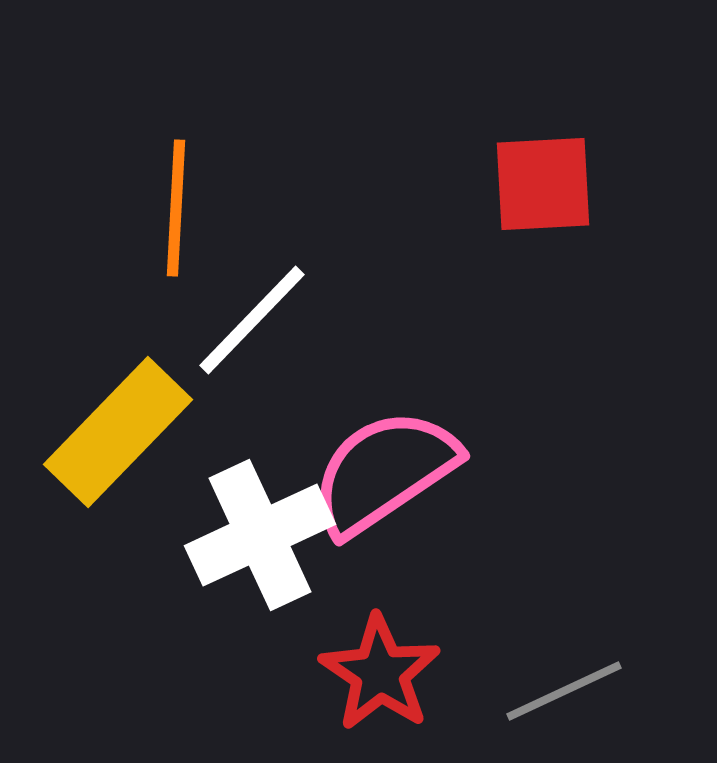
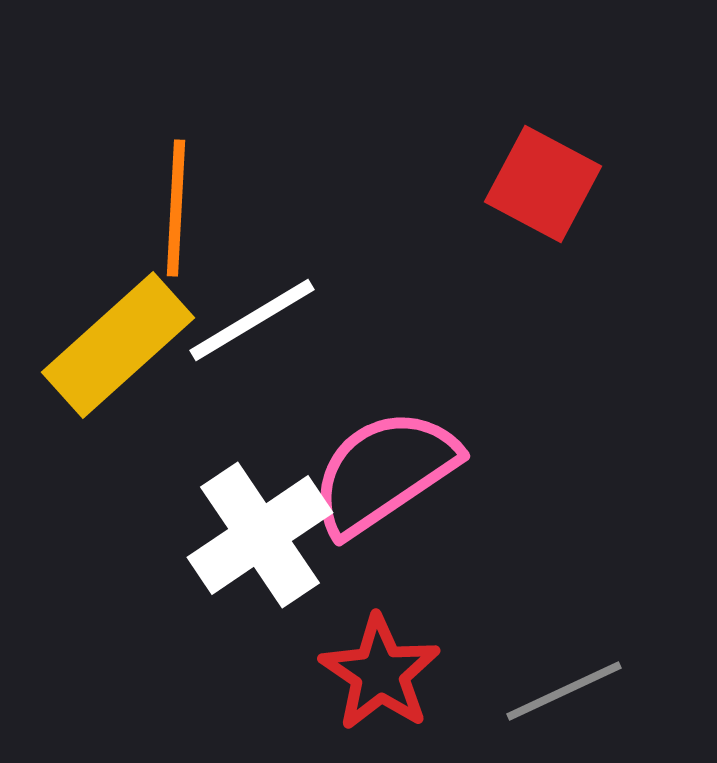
red square: rotated 31 degrees clockwise
white line: rotated 15 degrees clockwise
yellow rectangle: moved 87 px up; rotated 4 degrees clockwise
white cross: rotated 9 degrees counterclockwise
